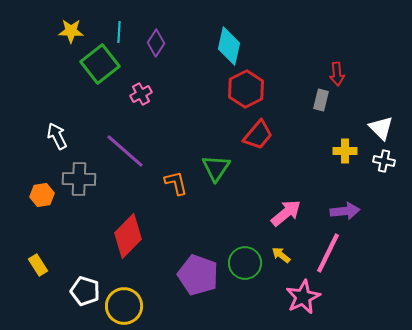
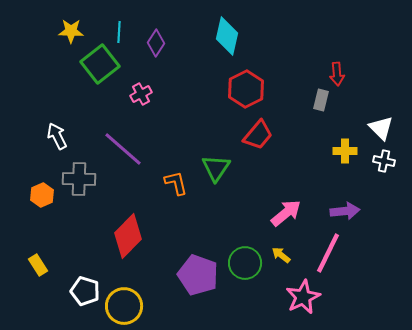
cyan diamond: moved 2 px left, 10 px up
purple line: moved 2 px left, 2 px up
orange hexagon: rotated 15 degrees counterclockwise
